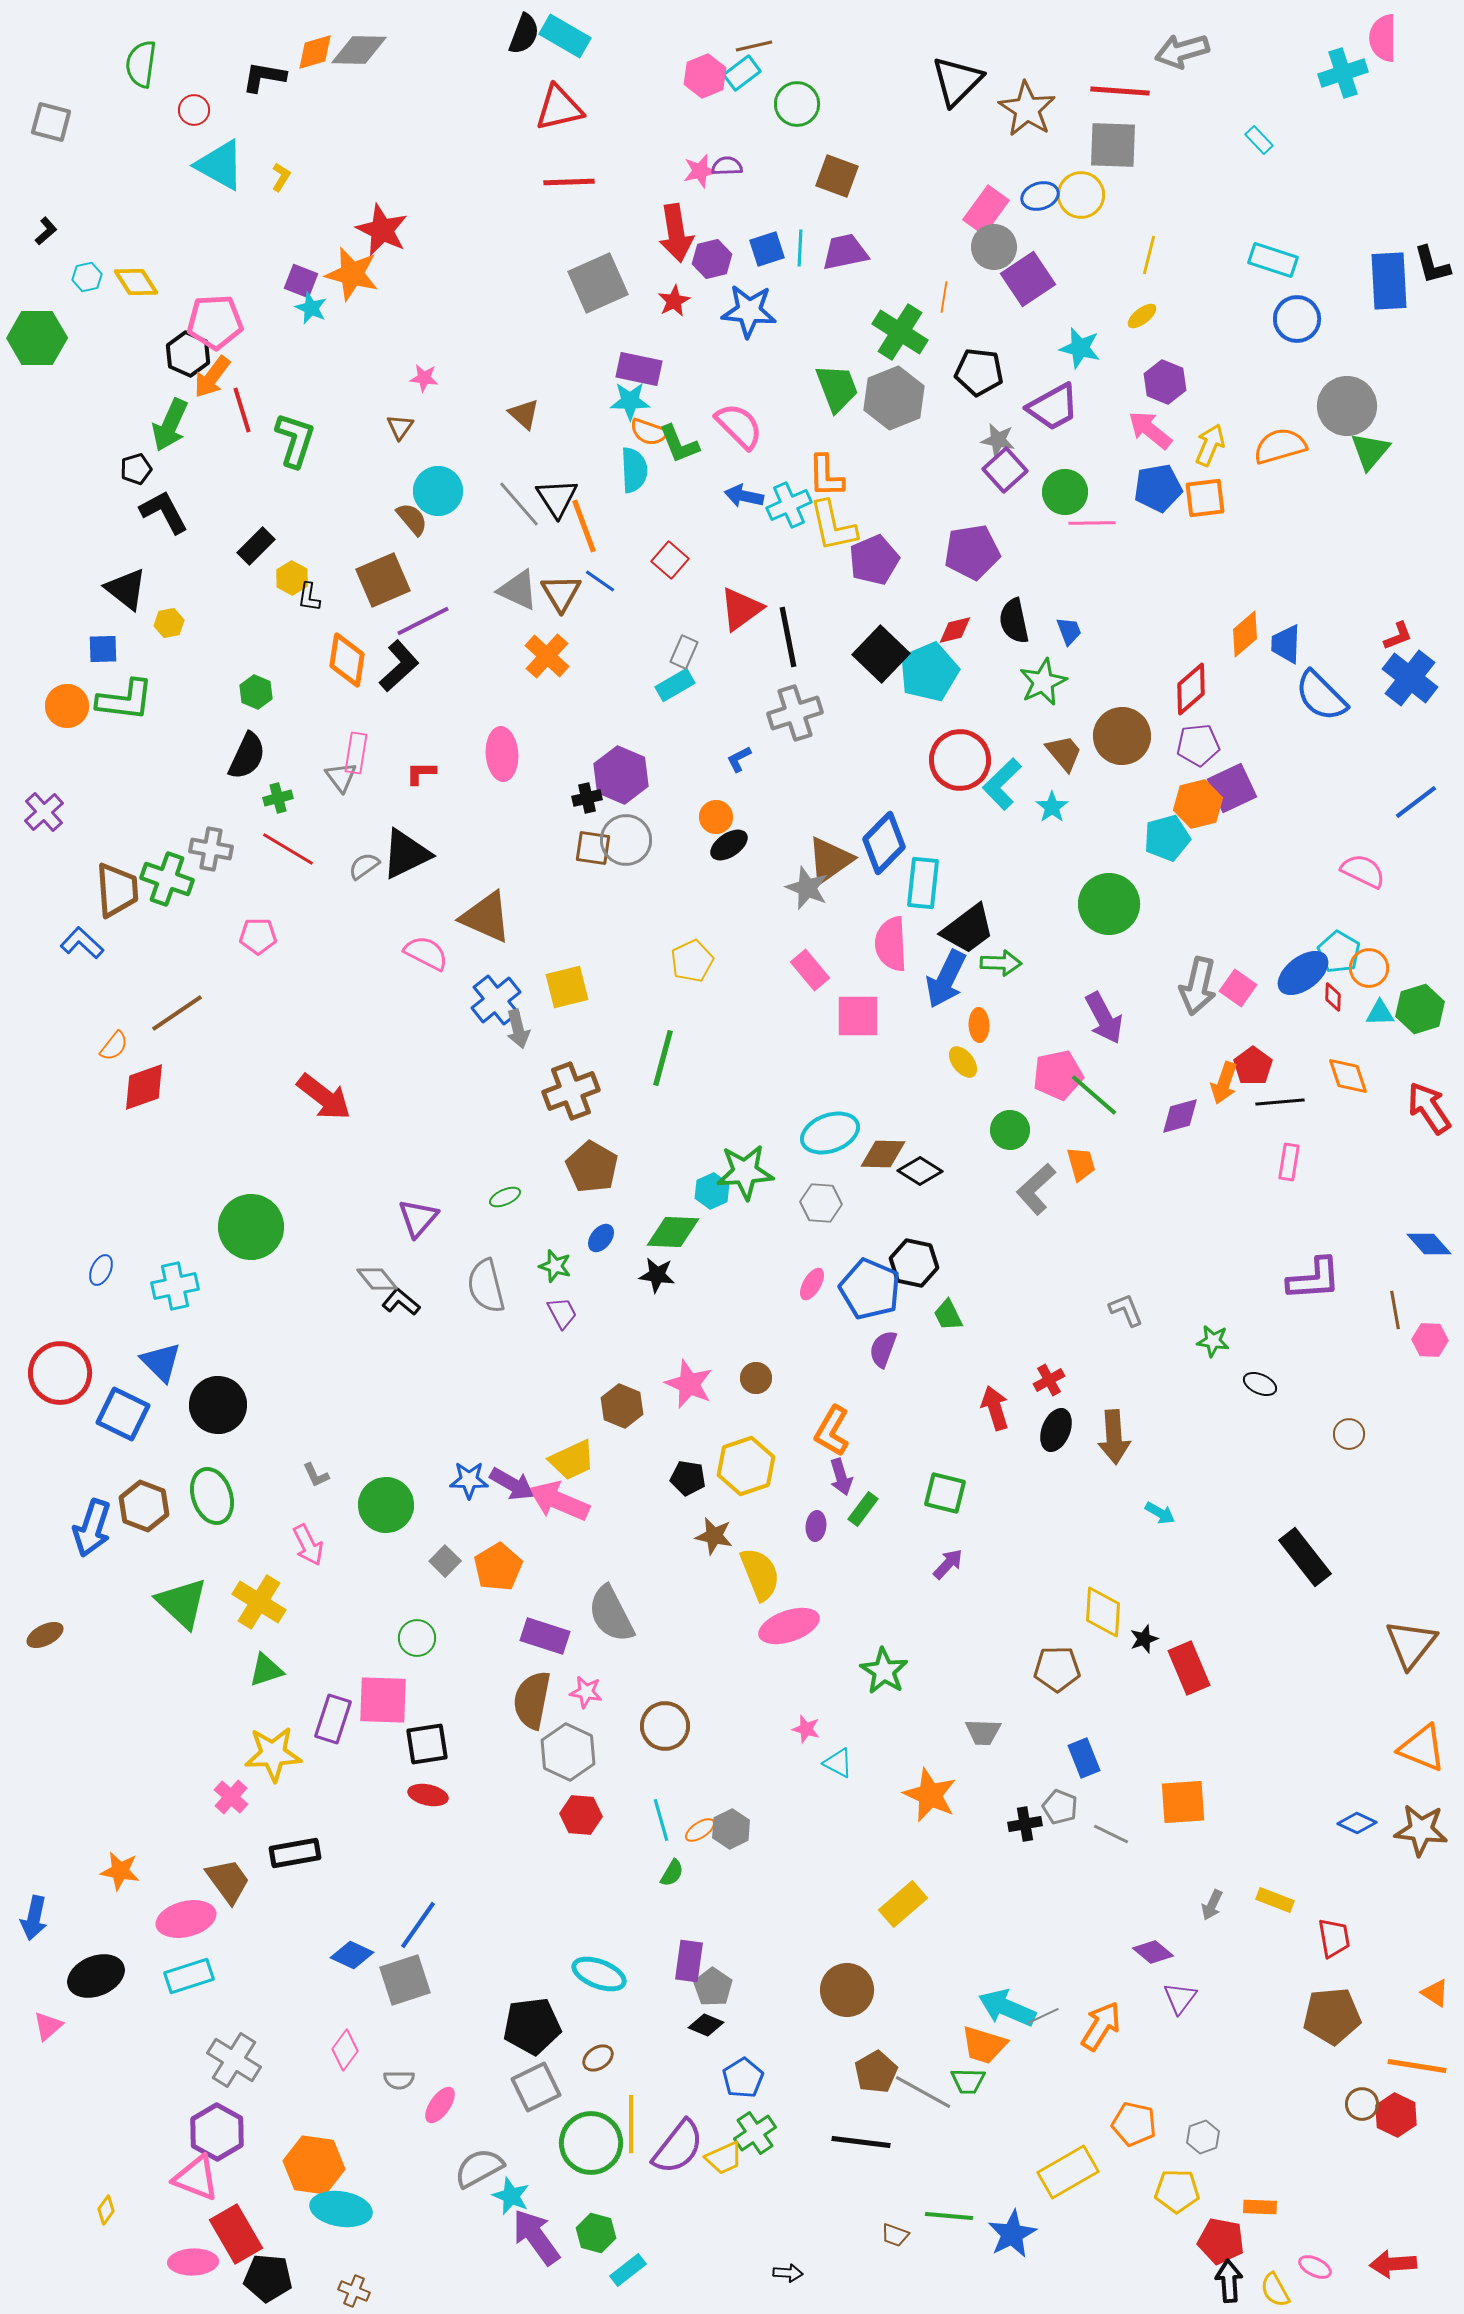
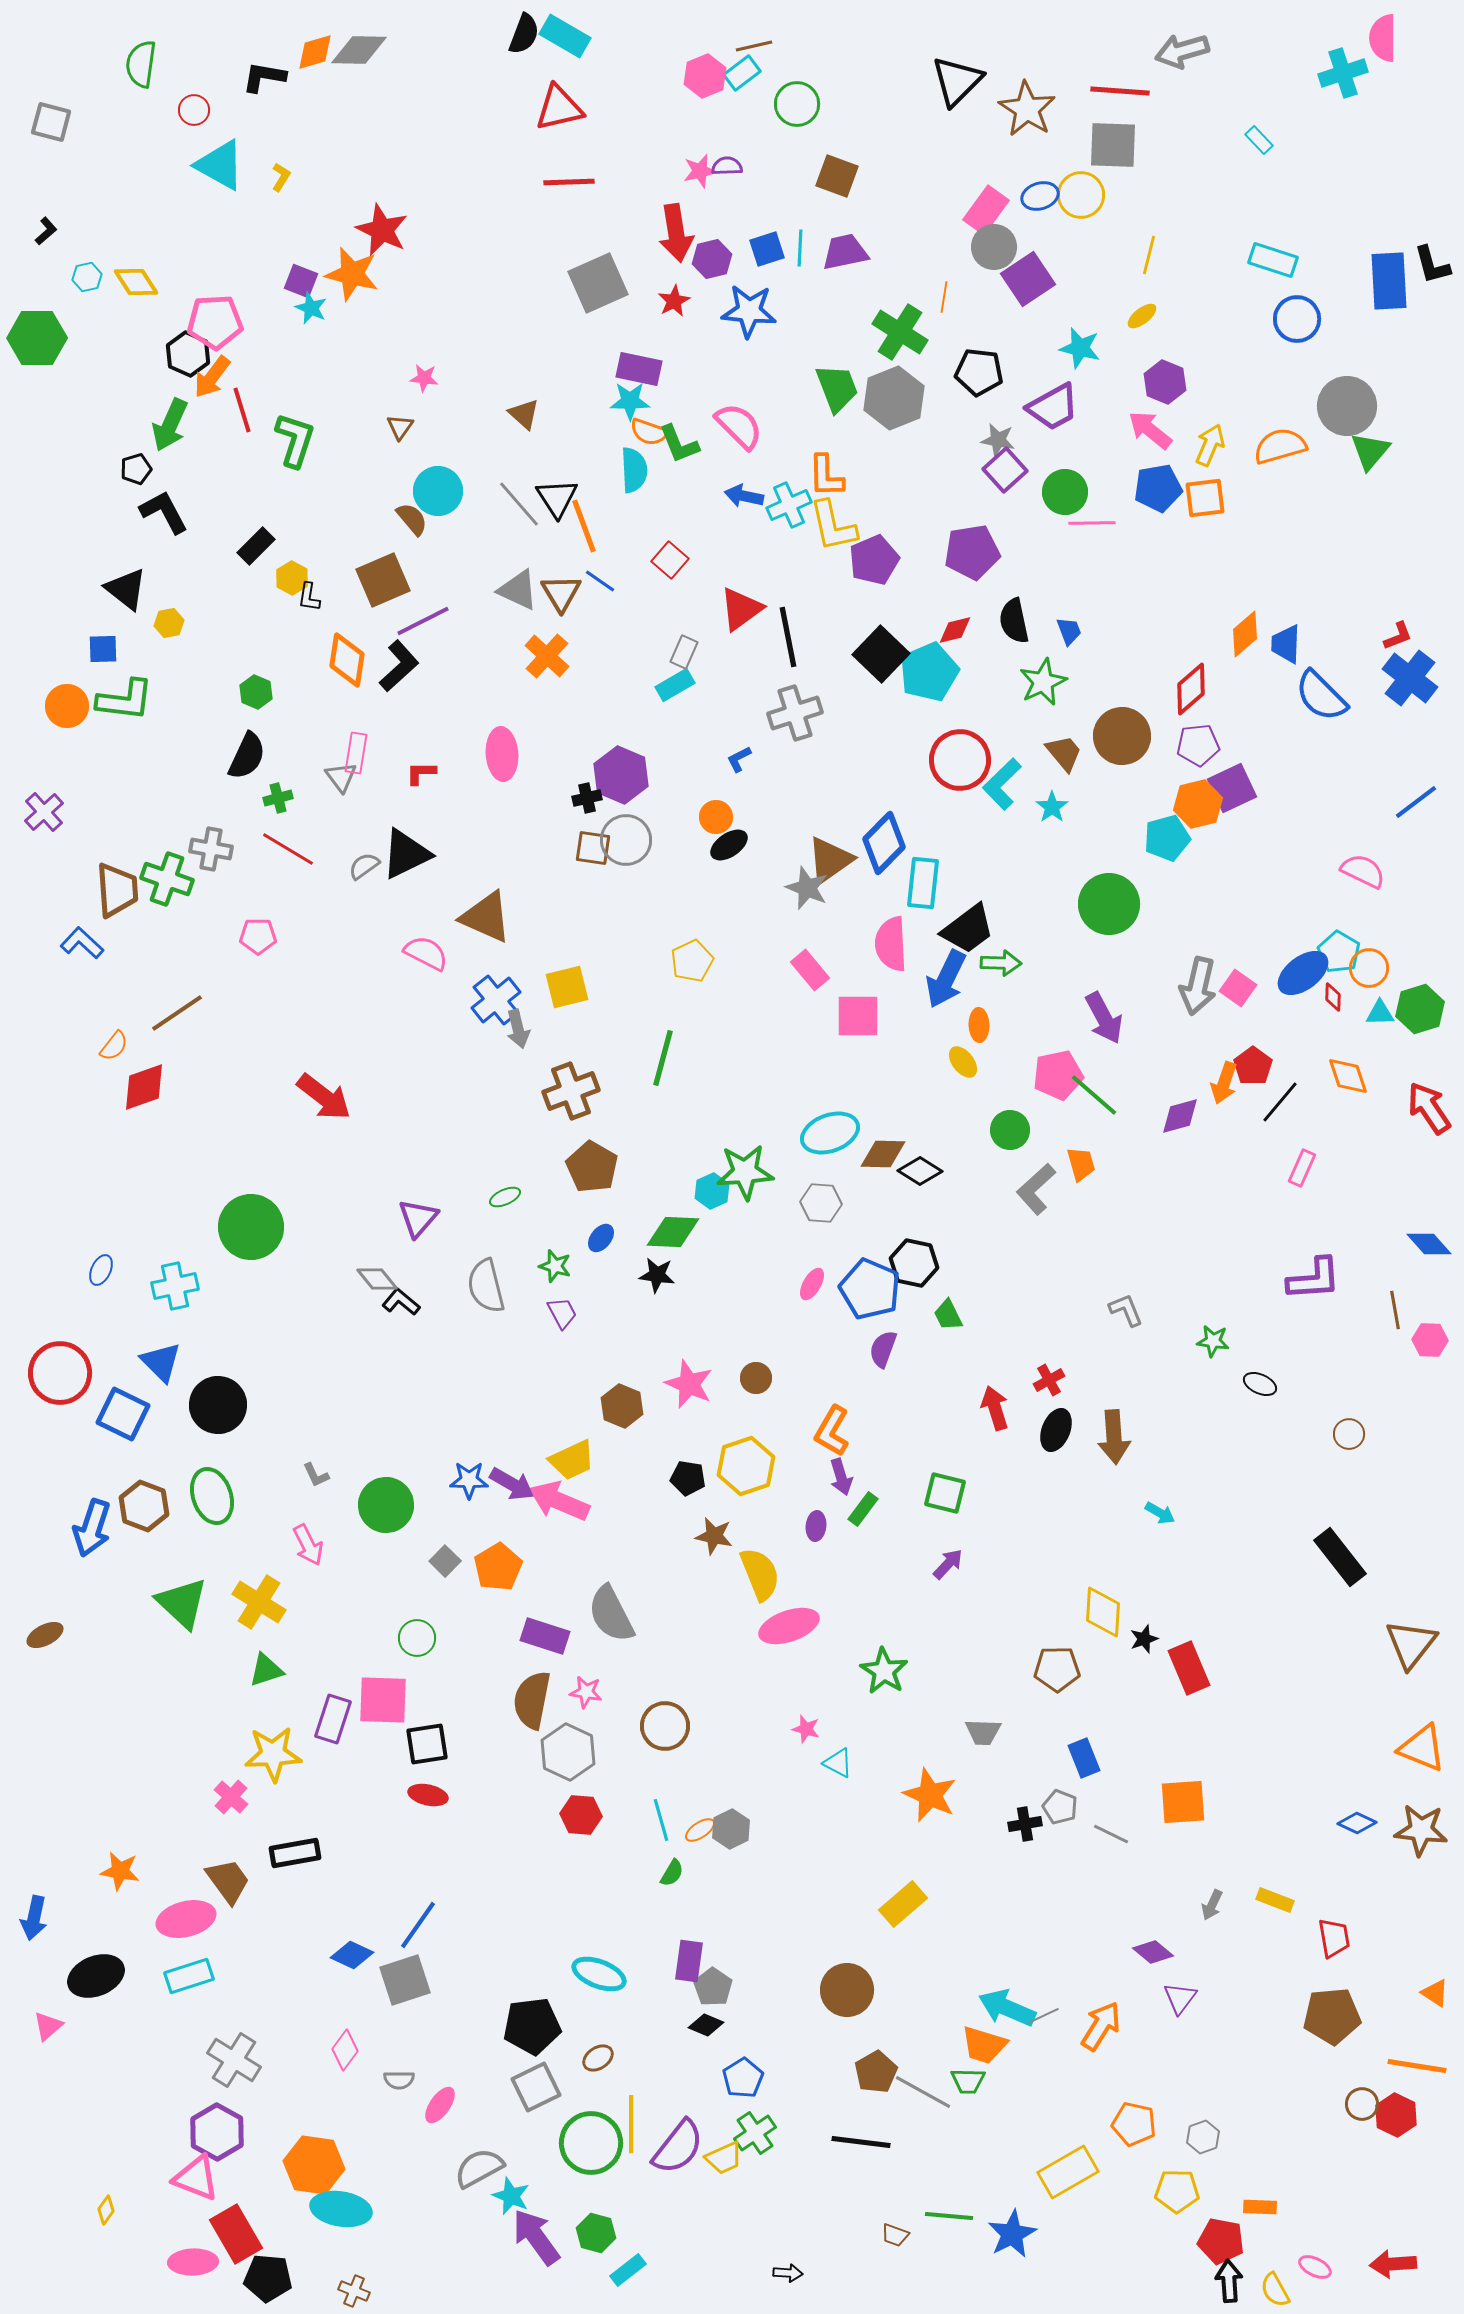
black line at (1280, 1102): rotated 45 degrees counterclockwise
pink rectangle at (1289, 1162): moved 13 px right, 6 px down; rotated 15 degrees clockwise
black rectangle at (1305, 1557): moved 35 px right
